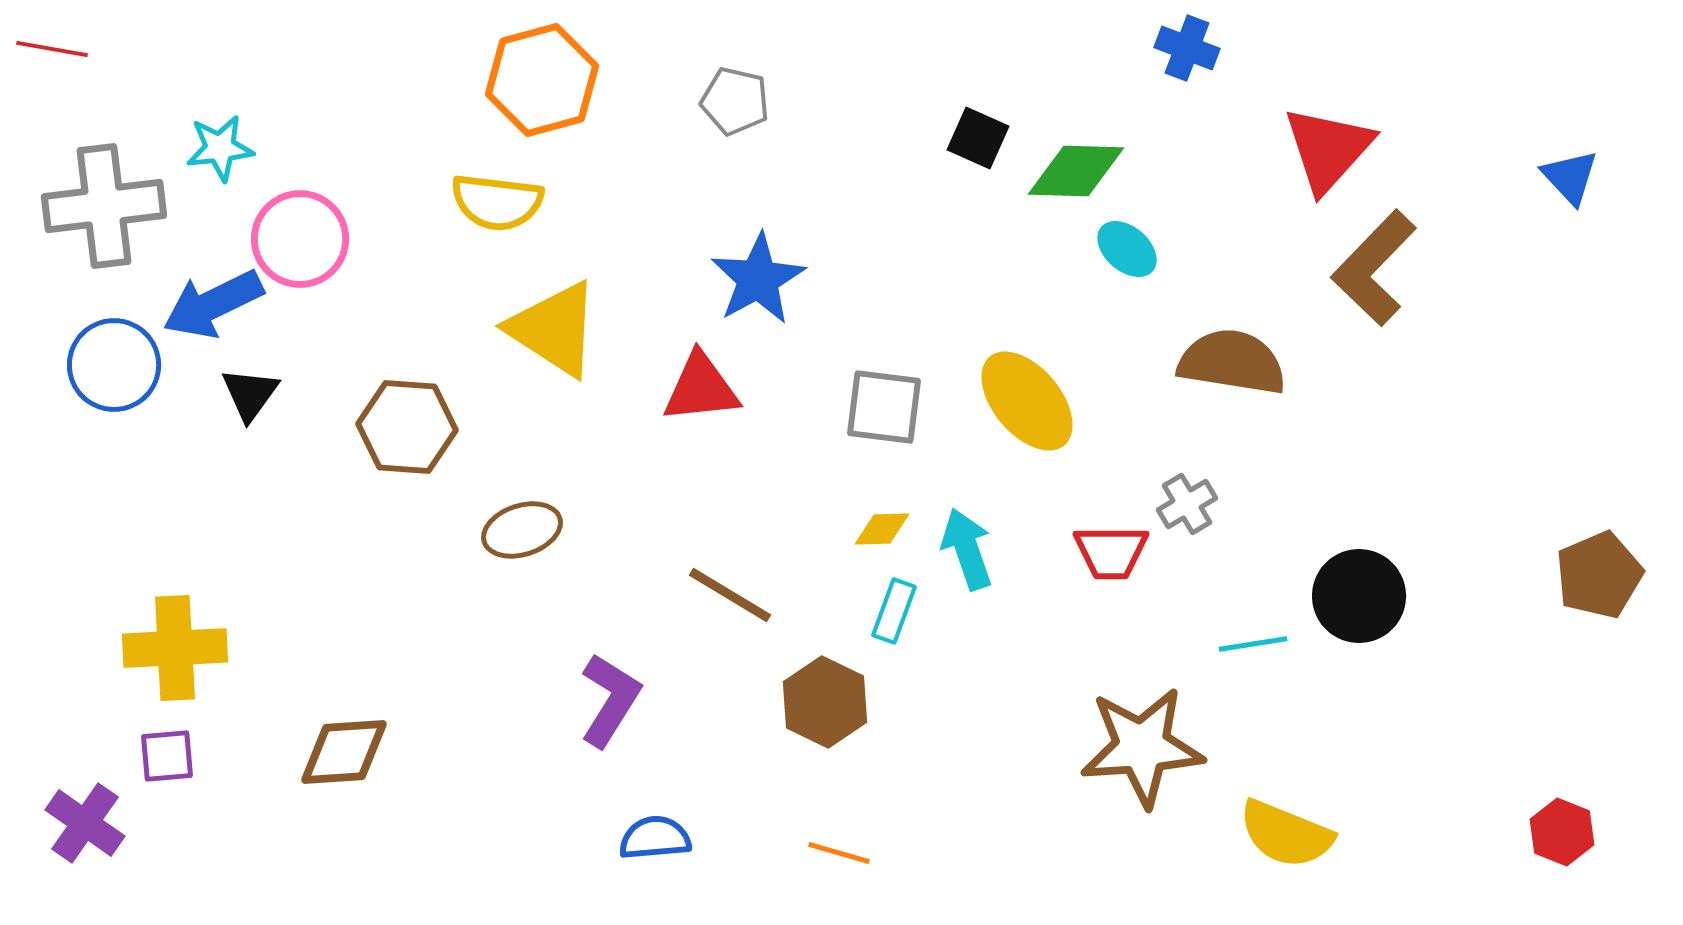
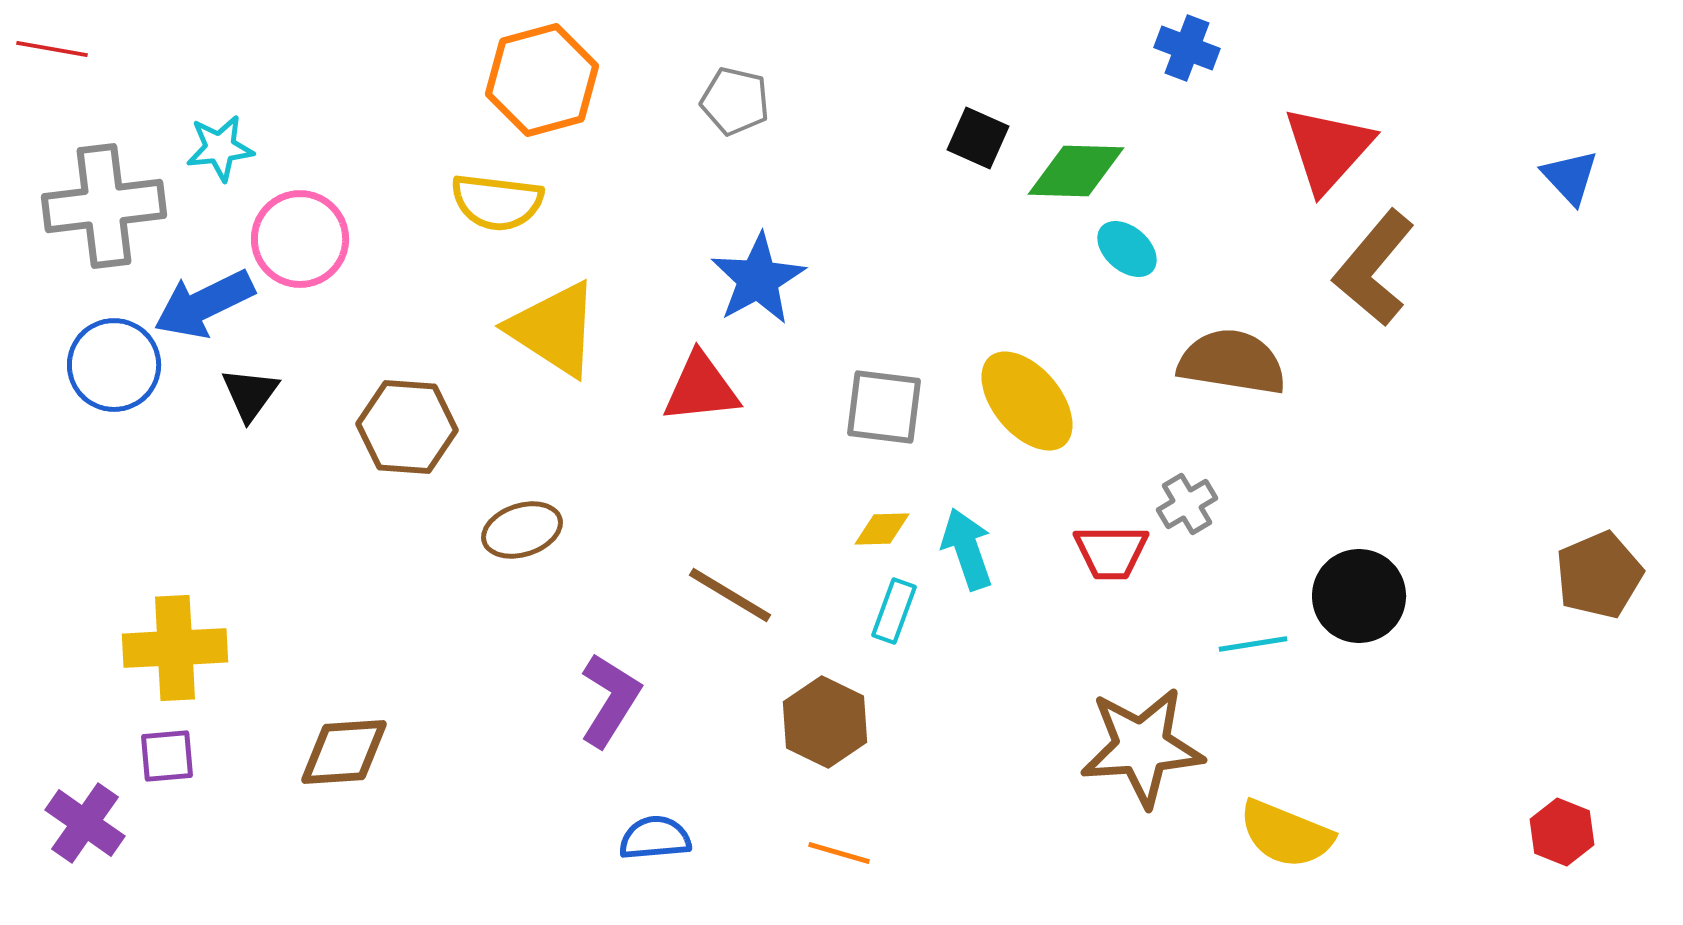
brown L-shape at (1374, 268): rotated 4 degrees counterclockwise
blue arrow at (213, 304): moved 9 px left
brown hexagon at (825, 702): moved 20 px down
